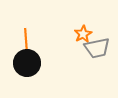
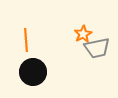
black circle: moved 6 px right, 9 px down
